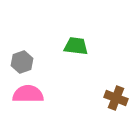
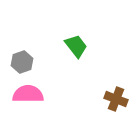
green trapezoid: rotated 45 degrees clockwise
brown cross: moved 1 px down
